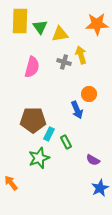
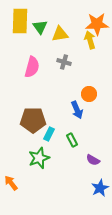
yellow arrow: moved 9 px right, 15 px up
green rectangle: moved 6 px right, 2 px up
